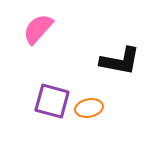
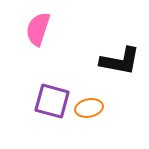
pink semicircle: rotated 24 degrees counterclockwise
